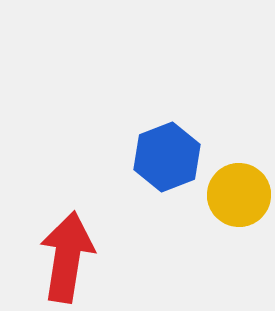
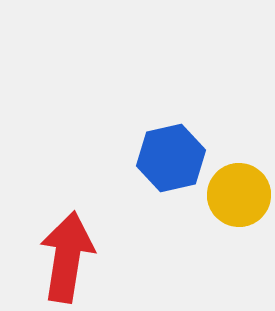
blue hexagon: moved 4 px right, 1 px down; rotated 8 degrees clockwise
